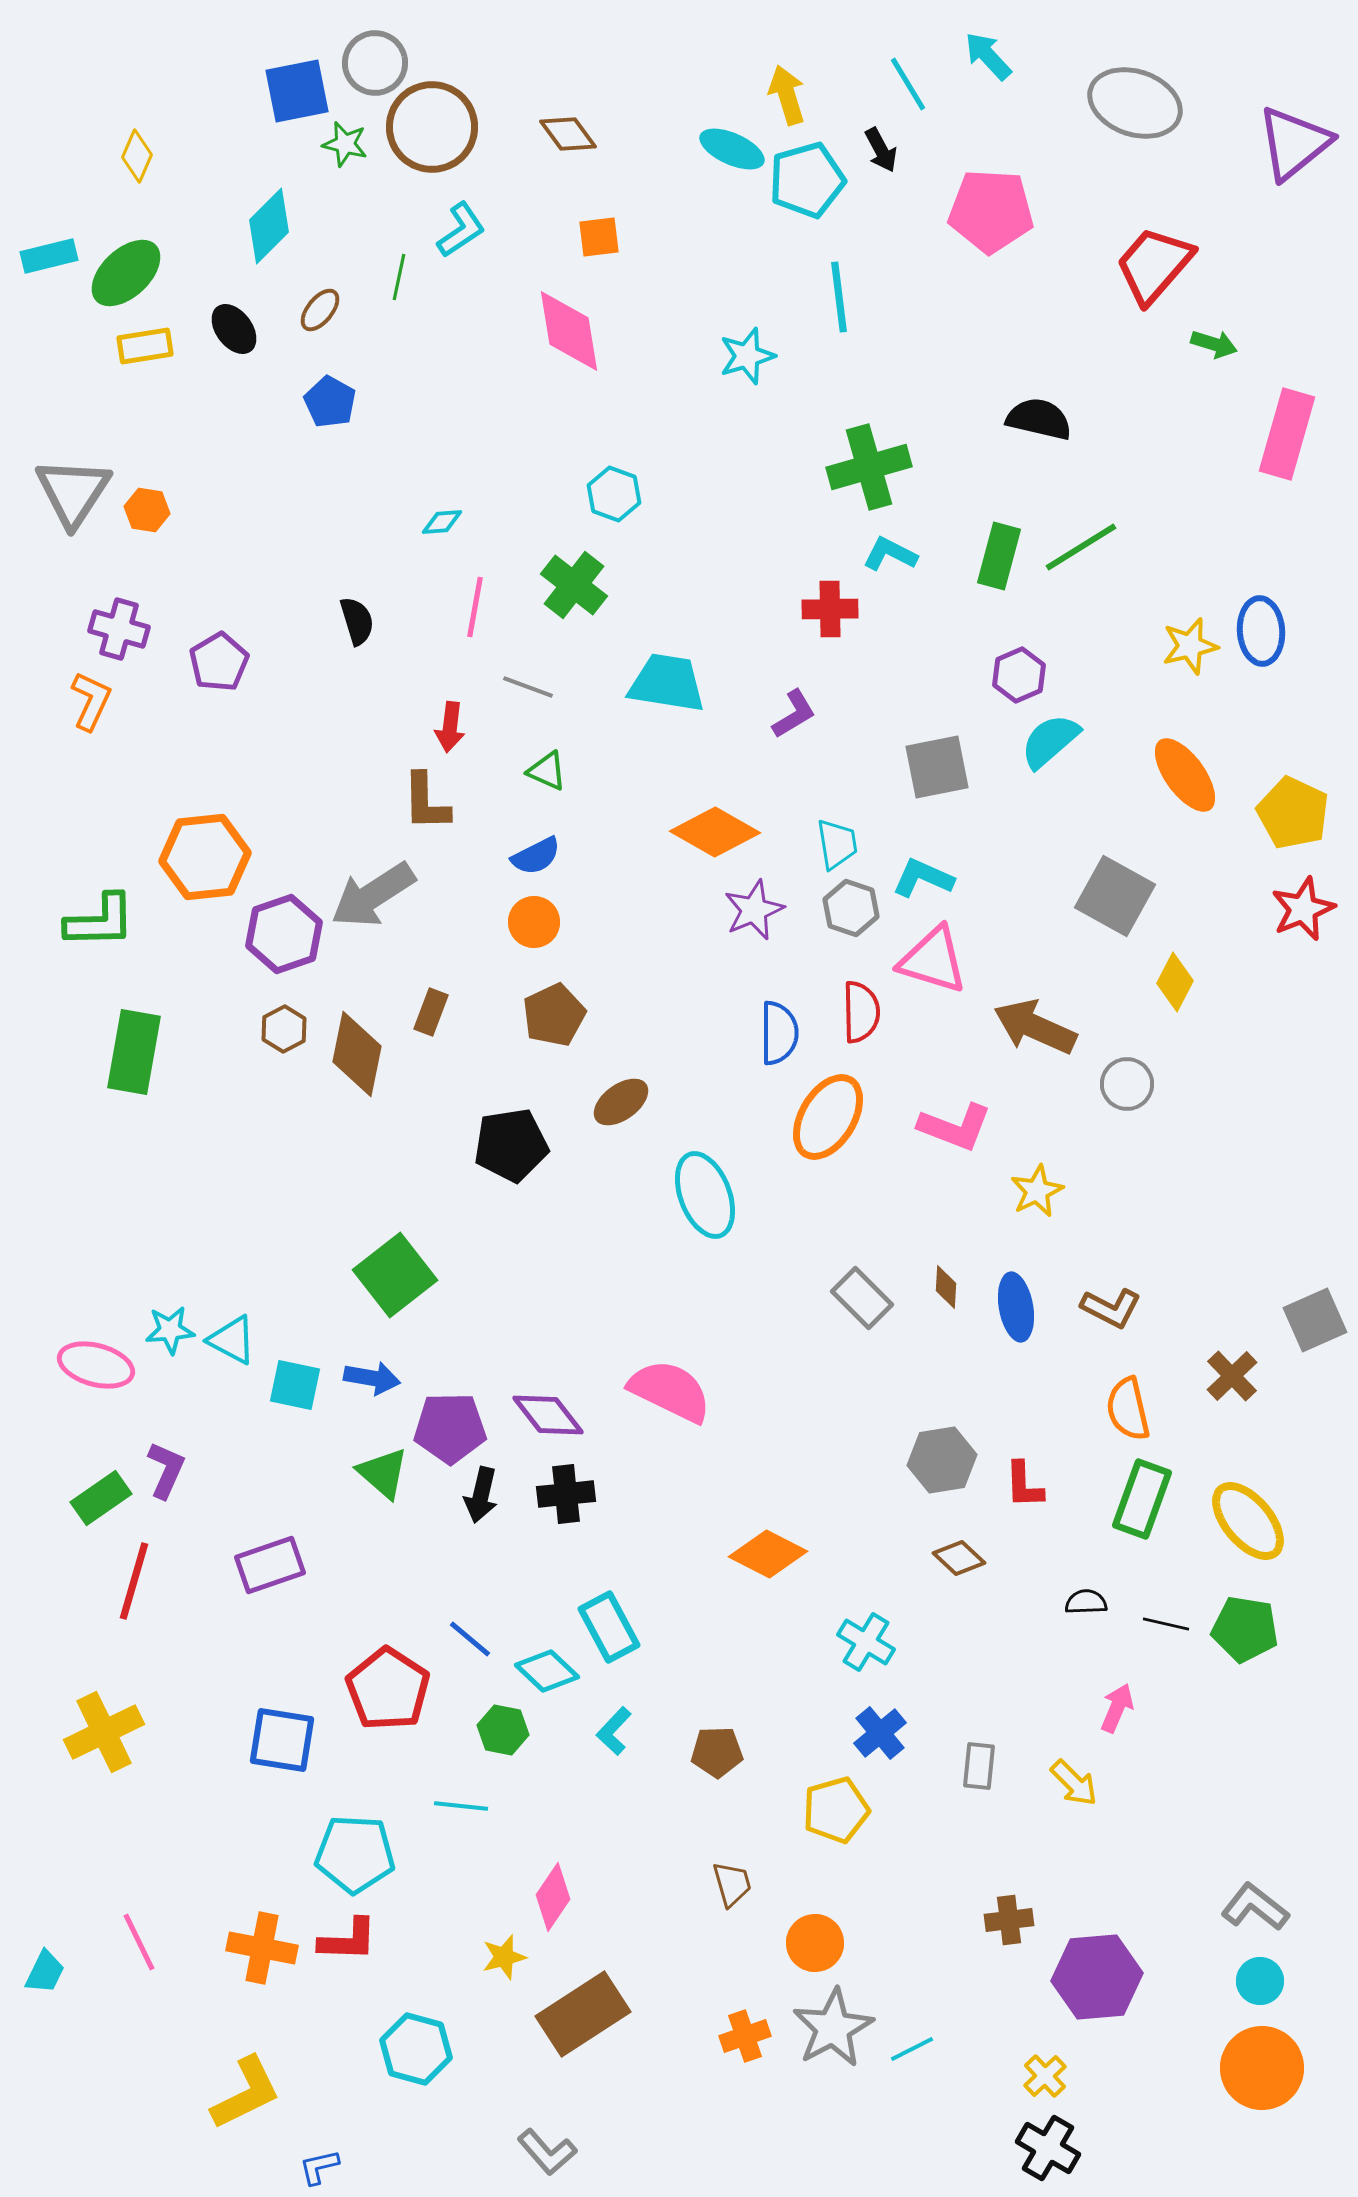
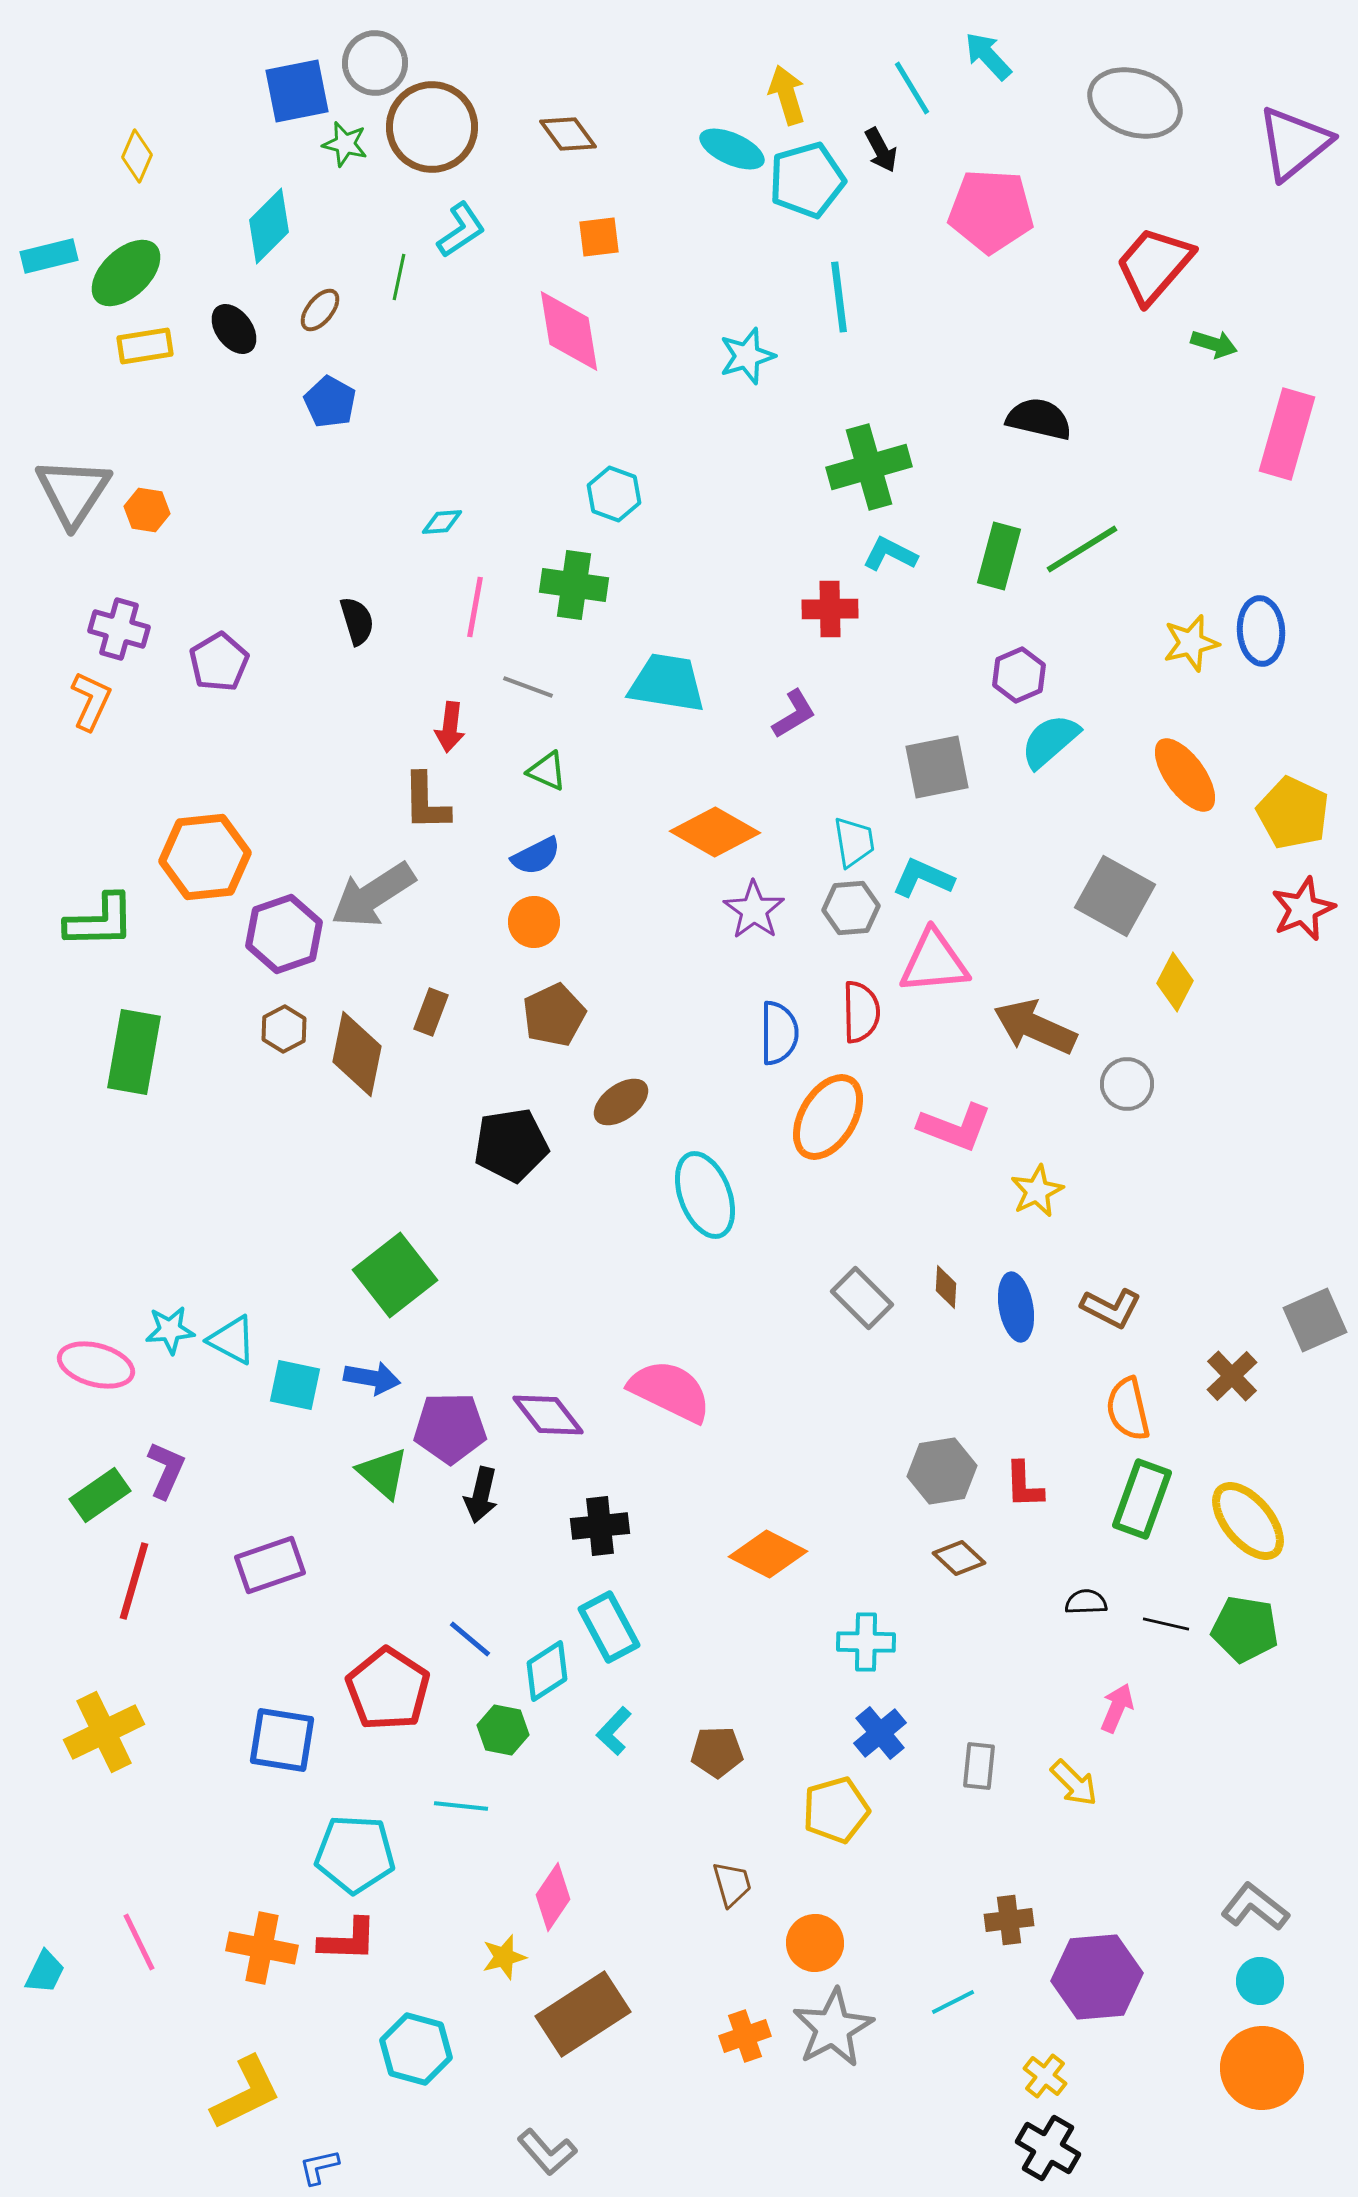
cyan line at (908, 84): moved 4 px right, 4 px down
green line at (1081, 547): moved 1 px right, 2 px down
green cross at (574, 585): rotated 30 degrees counterclockwise
yellow star at (1190, 646): moved 1 px right, 3 px up
cyan trapezoid at (837, 844): moved 17 px right, 2 px up
gray hexagon at (851, 908): rotated 24 degrees counterclockwise
purple star at (754, 910): rotated 14 degrees counterclockwise
pink triangle at (933, 960): moved 1 px right, 2 px down; rotated 22 degrees counterclockwise
gray hexagon at (942, 1460): moved 11 px down
black cross at (566, 1494): moved 34 px right, 32 px down
green rectangle at (101, 1498): moved 1 px left, 3 px up
cyan cross at (866, 1642): rotated 30 degrees counterclockwise
cyan diamond at (547, 1671): rotated 76 degrees counterclockwise
cyan line at (912, 2049): moved 41 px right, 47 px up
yellow cross at (1045, 2076): rotated 9 degrees counterclockwise
